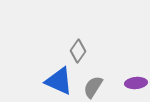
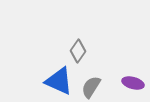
purple ellipse: moved 3 px left; rotated 20 degrees clockwise
gray semicircle: moved 2 px left
